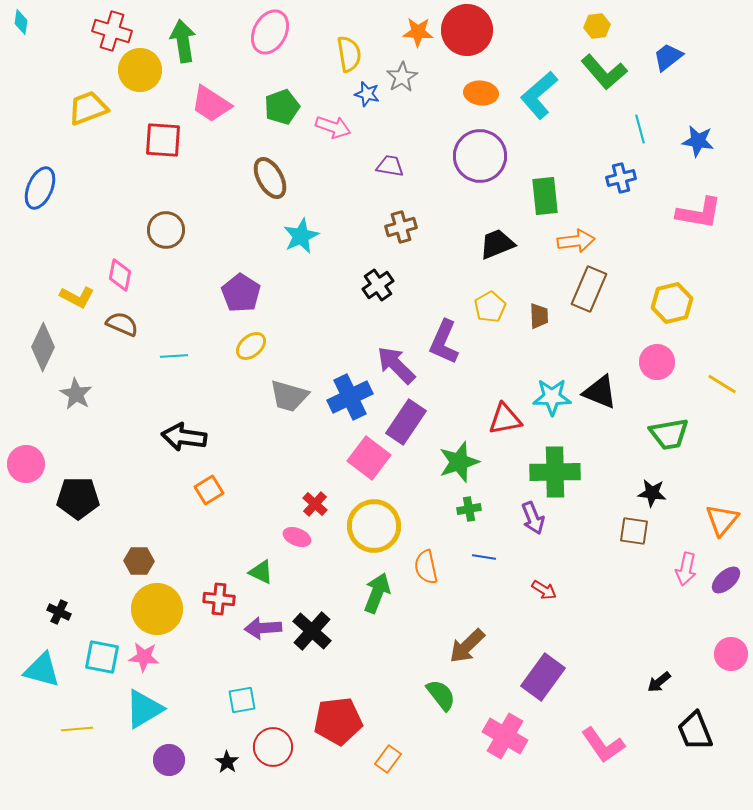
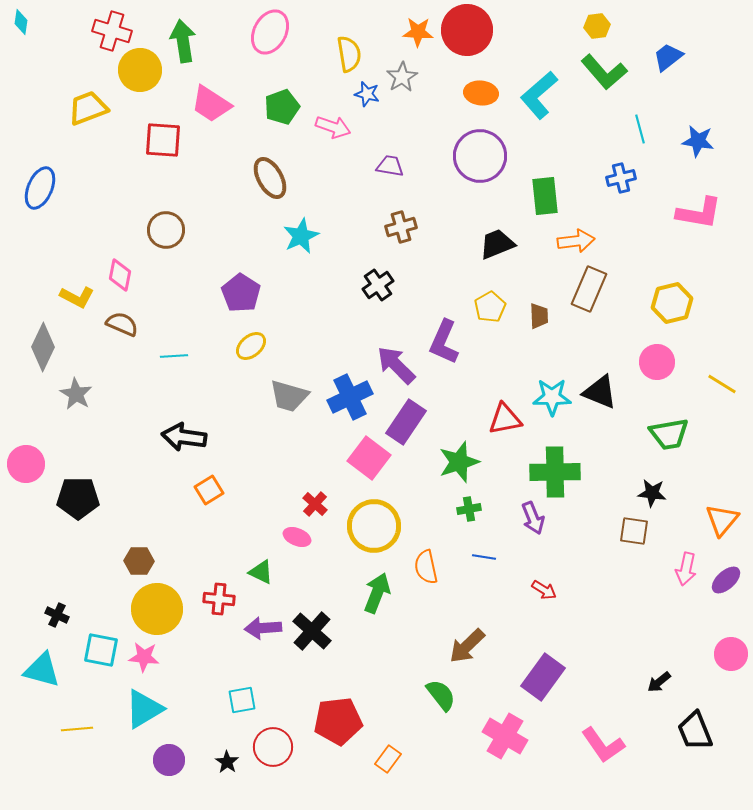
black cross at (59, 612): moved 2 px left, 3 px down
cyan square at (102, 657): moved 1 px left, 7 px up
